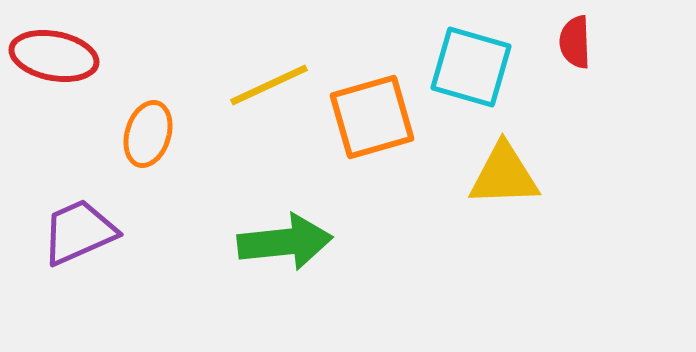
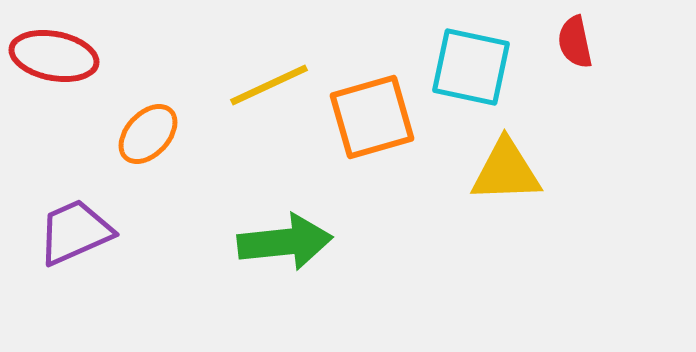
red semicircle: rotated 10 degrees counterclockwise
cyan square: rotated 4 degrees counterclockwise
orange ellipse: rotated 26 degrees clockwise
yellow triangle: moved 2 px right, 4 px up
purple trapezoid: moved 4 px left
